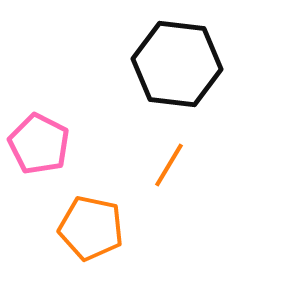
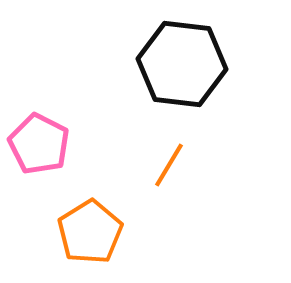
black hexagon: moved 5 px right
orange pentagon: moved 1 px left, 4 px down; rotated 28 degrees clockwise
